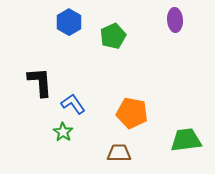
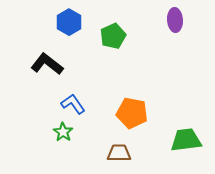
black L-shape: moved 7 px right, 18 px up; rotated 48 degrees counterclockwise
